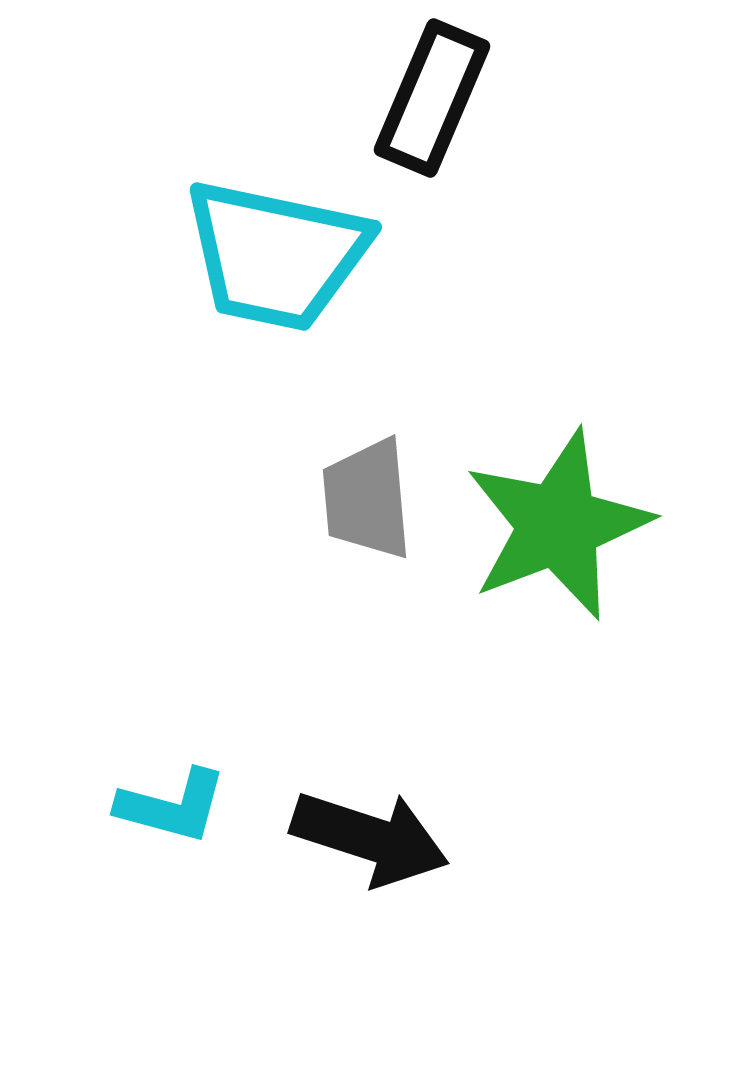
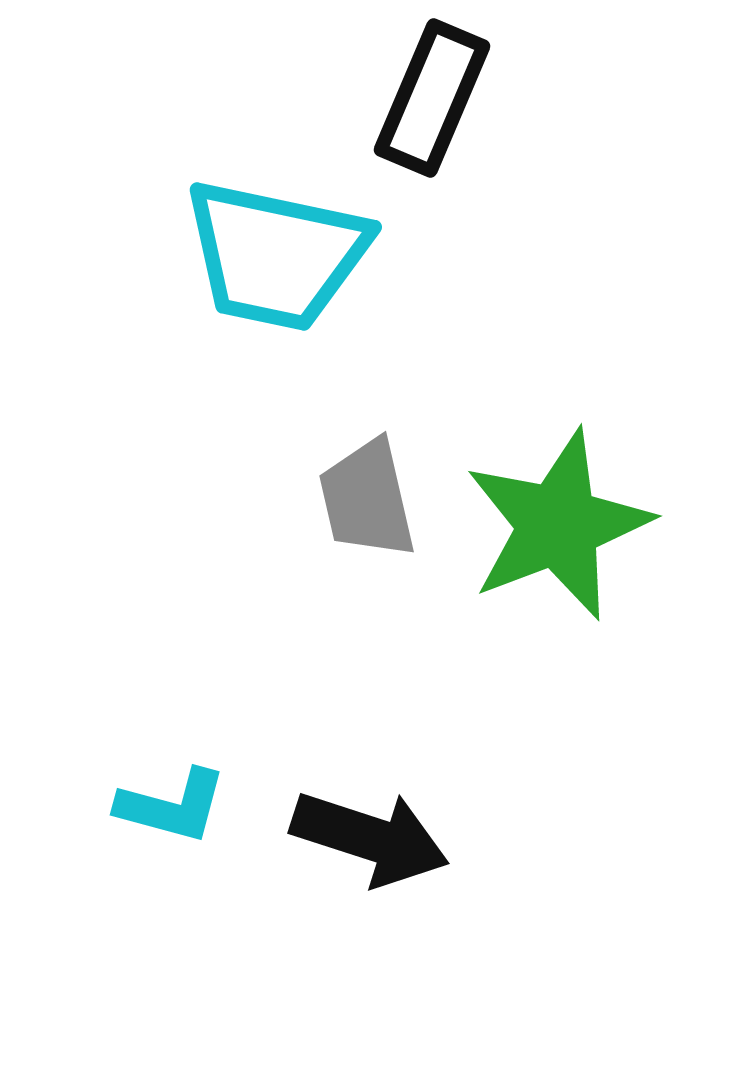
gray trapezoid: rotated 8 degrees counterclockwise
